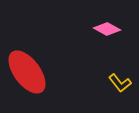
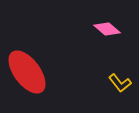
pink diamond: rotated 12 degrees clockwise
